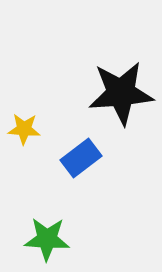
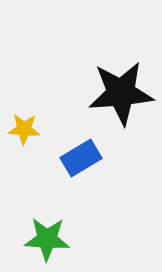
blue rectangle: rotated 6 degrees clockwise
